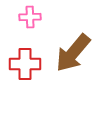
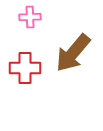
red cross: moved 4 px down
